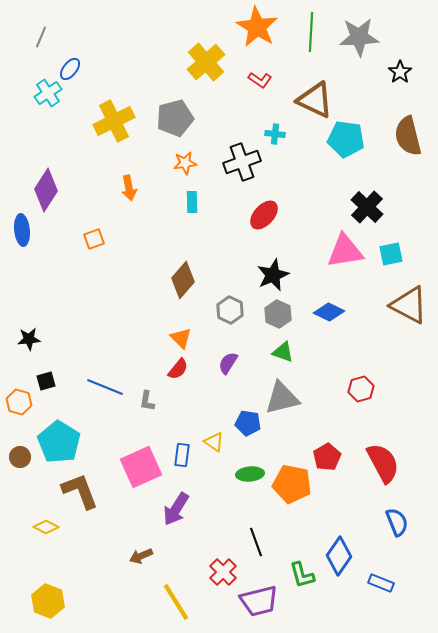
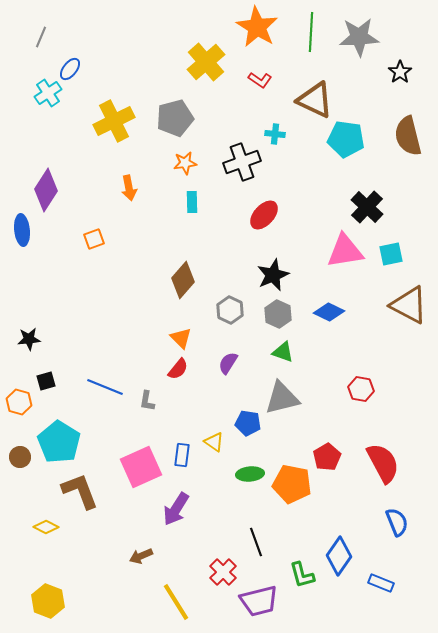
red hexagon at (361, 389): rotated 25 degrees clockwise
